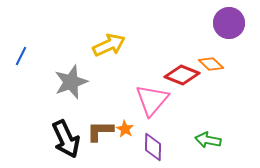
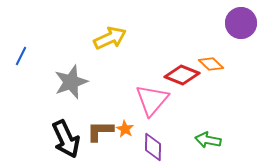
purple circle: moved 12 px right
yellow arrow: moved 1 px right, 7 px up
